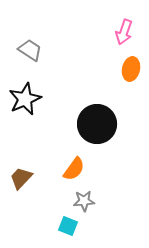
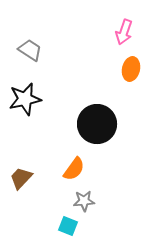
black star: rotated 12 degrees clockwise
